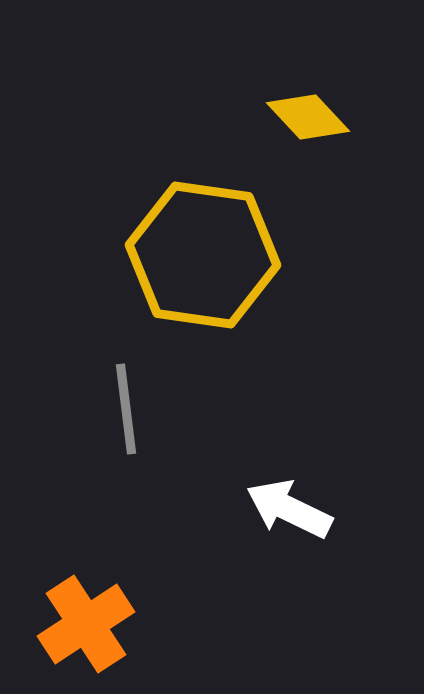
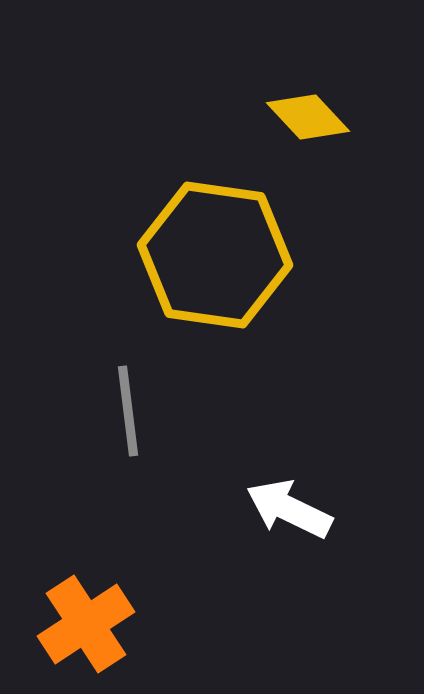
yellow hexagon: moved 12 px right
gray line: moved 2 px right, 2 px down
